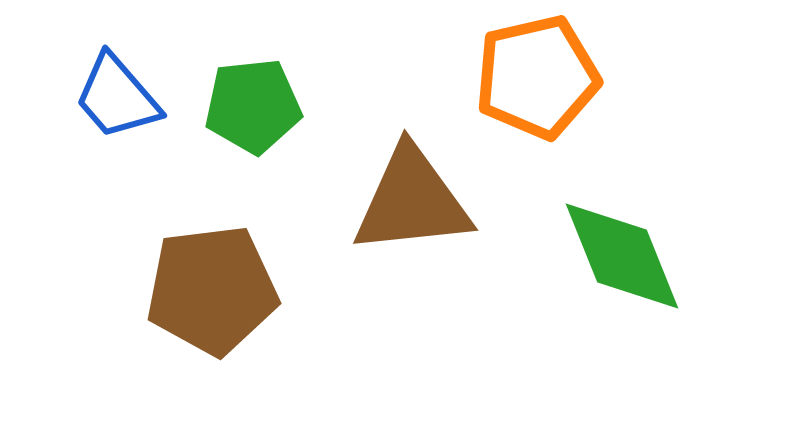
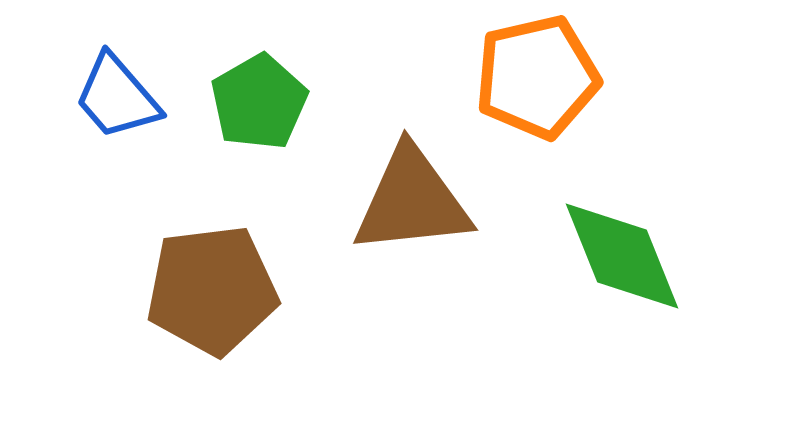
green pentagon: moved 6 px right, 4 px up; rotated 24 degrees counterclockwise
